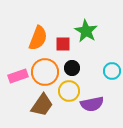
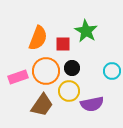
orange circle: moved 1 px right, 1 px up
pink rectangle: moved 1 px down
